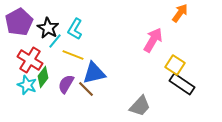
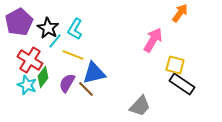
yellow square: rotated 18 degrees counterclockwise
purple semicircle: moved 1 px right, 1 px up
